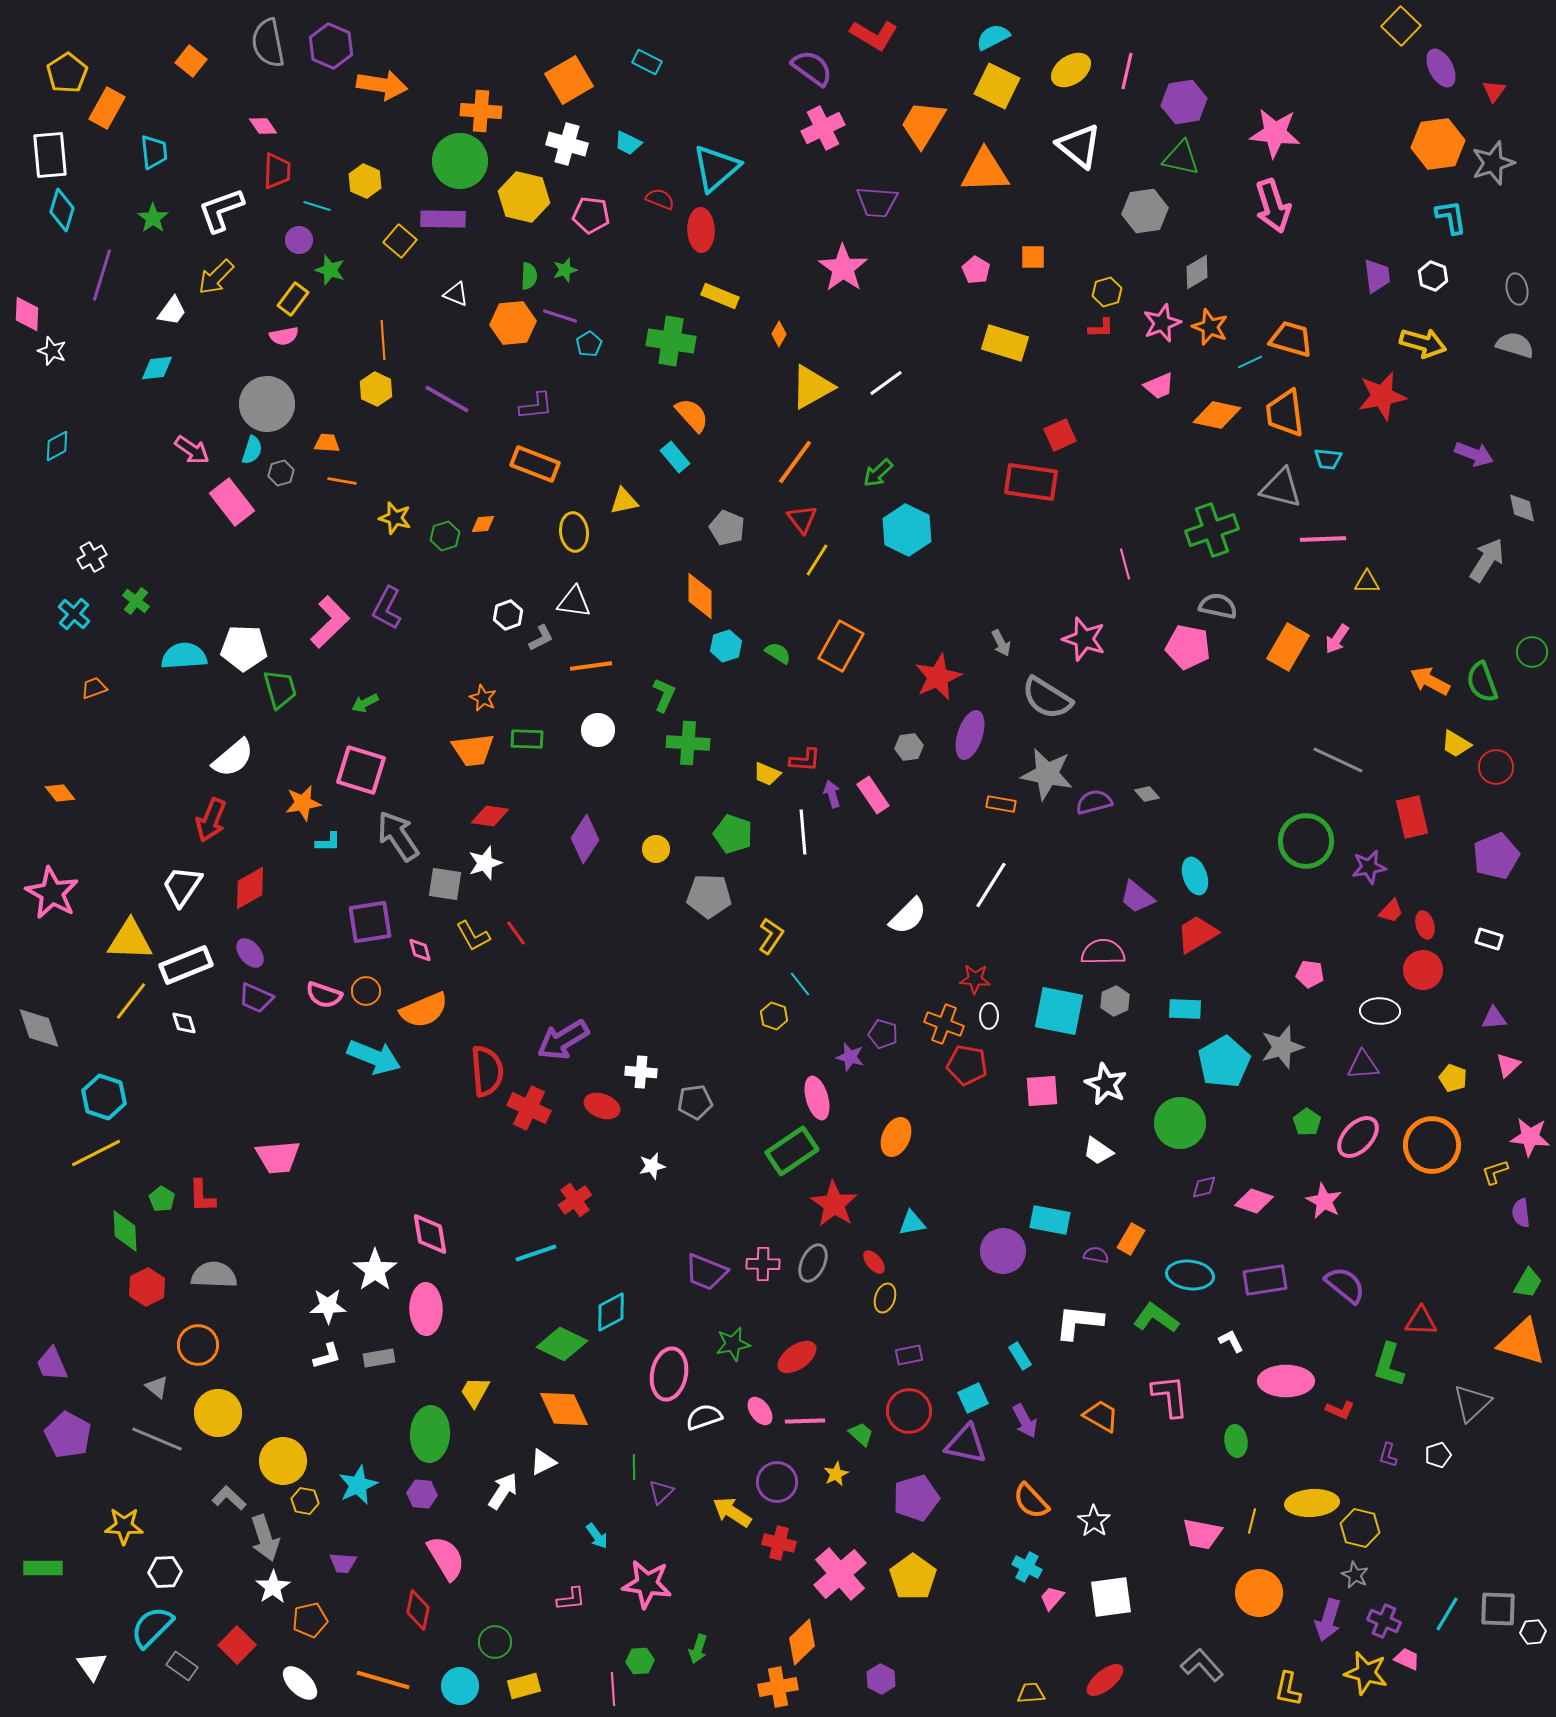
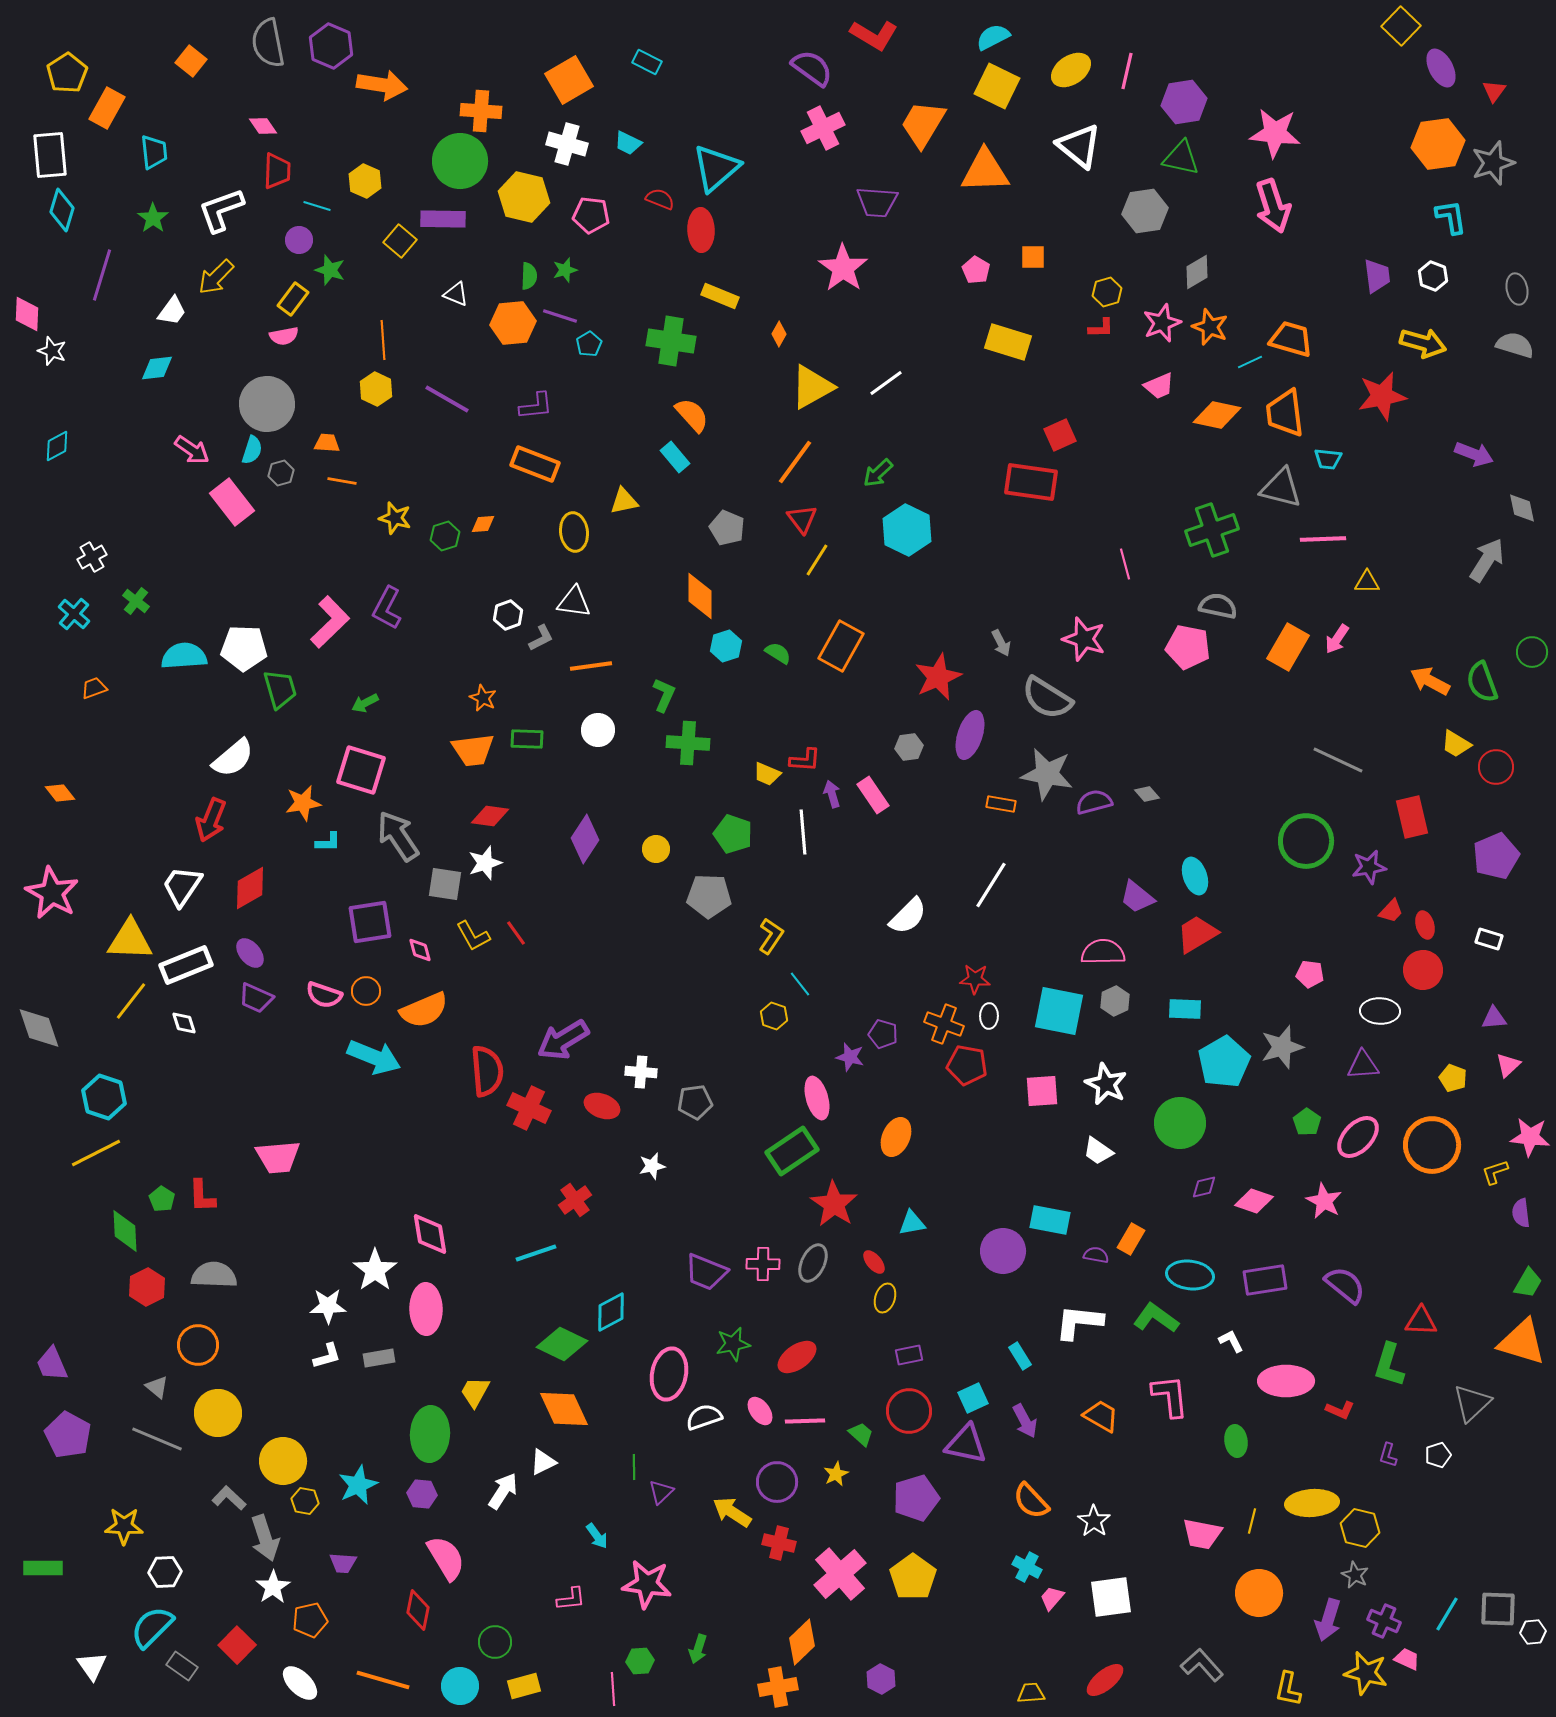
yellow rectangle at (1005, 343): moved 3 px right, 1 px up
